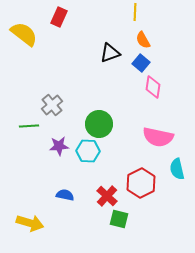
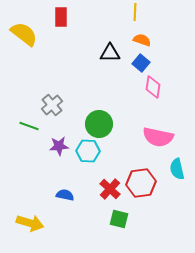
red rectangle: moved 2 px right; rotated 24 degrees counterclockwise
orange semicircle: moved 1 px left; rotated 138 degrees clockwise
black triangle: rotated 20 degrees clockwise
green line: rotated 24 degrees clockwise
red hexagon: rotated 20 degrees clockwise
red cross: moved 3 px right, 7 px up
